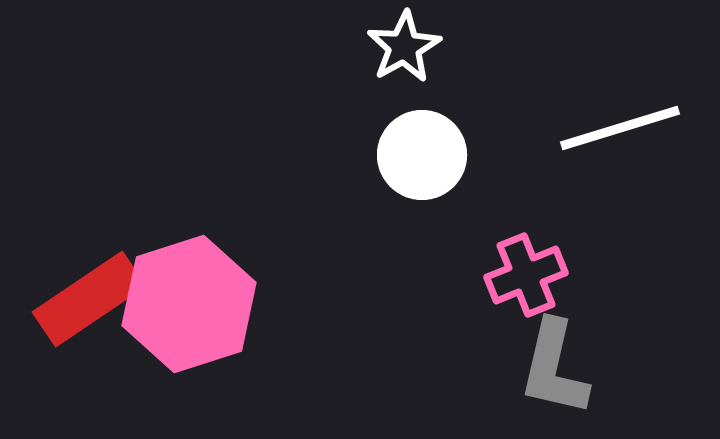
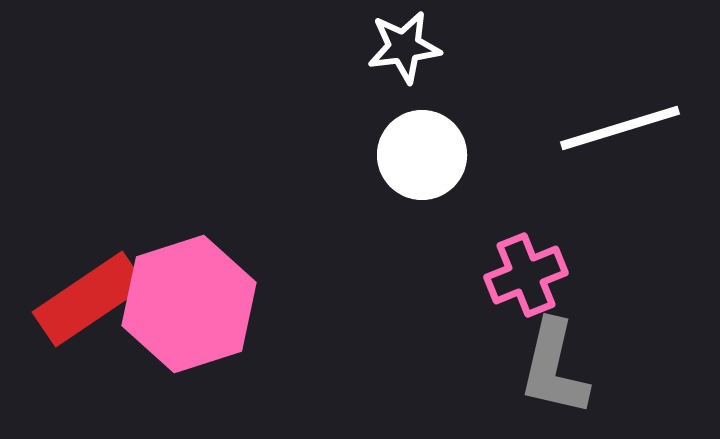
white star: rotated 22 degrees clockwise
